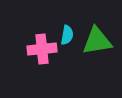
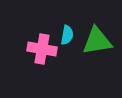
pink cross: rotated 16 degrees clockwise
